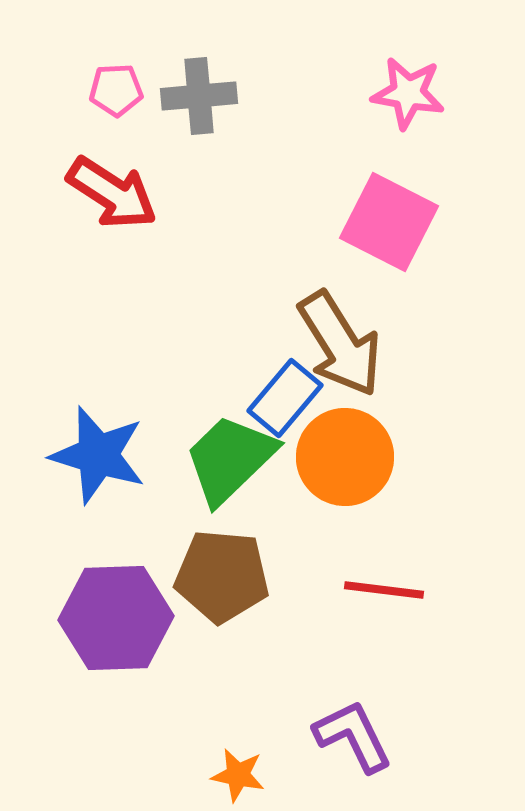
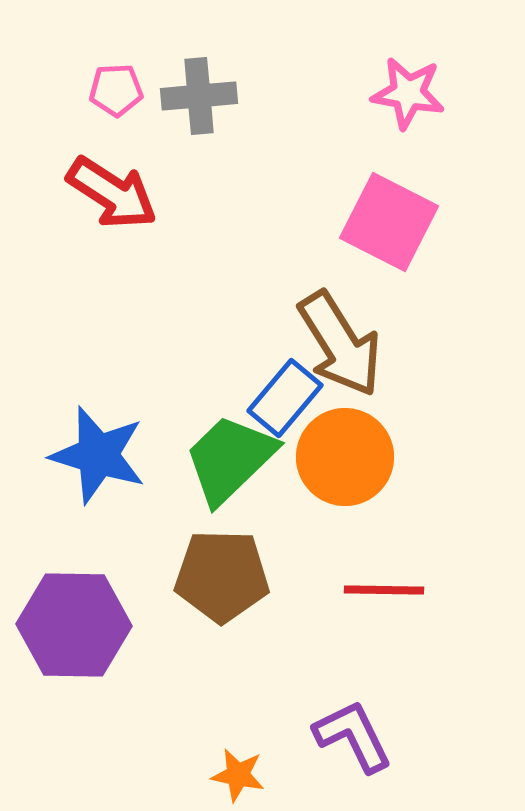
brown pentagon: rotated 4 degrees counterclockwise
red line: rotated 6 degrees counterclockwise
purple hexagon: moved 42 px left, 7 px down; rotated 3 degrees clockwise
